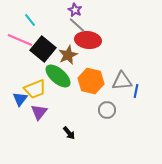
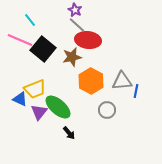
brown star: moved 4 px right, 2 px down; rotated 12 degrees clockwise
green ellipse: moved 31 px down
orange hexagon: rotated 15 degrees clockwise
blue triangle: rotated 42 degrees counterclockwise
